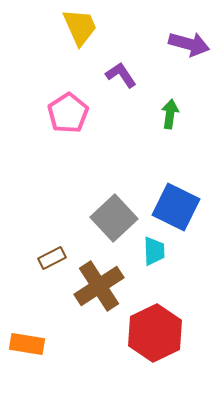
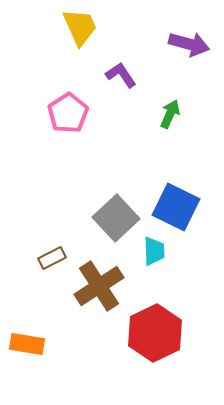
green arrow: rotated 16 degrees clockwise
gray square: moved 2 px right
